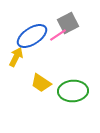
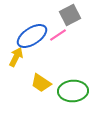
gray square: moved 2 px right, 8 px up
